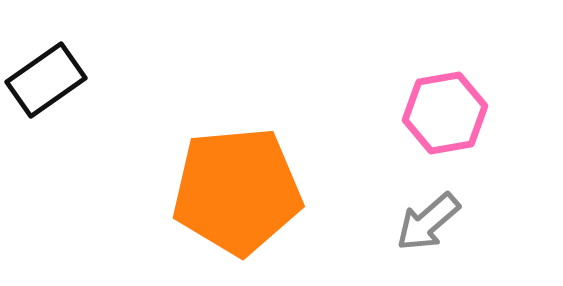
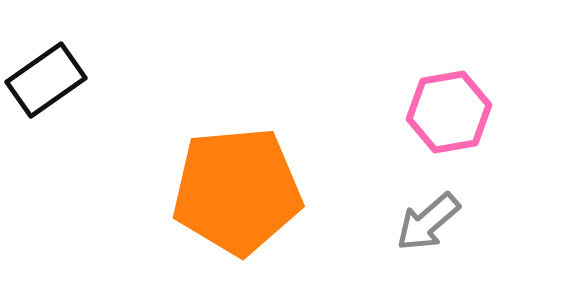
pink hexagon: moved 4 px right, 1 px up
